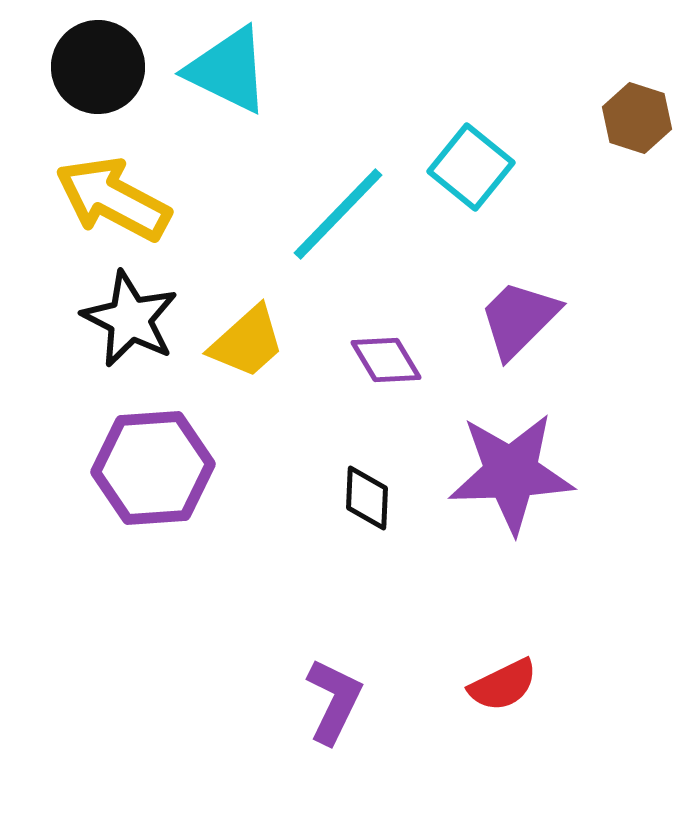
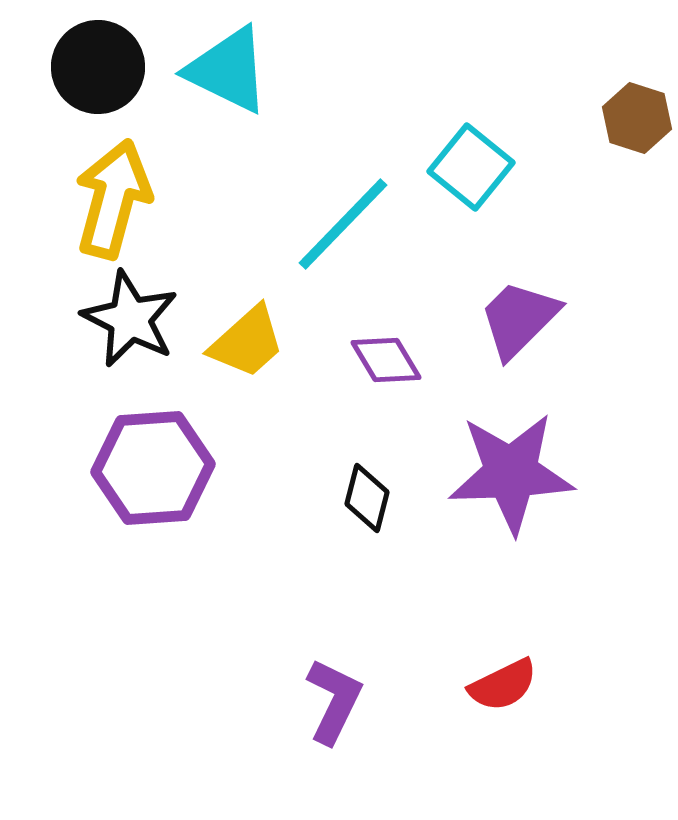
yellow arrow: rotated 77 degrees clockwise
cyan line: moved 5 px right, 10 px down
black diamond: rotated 12 degrees clockwise
